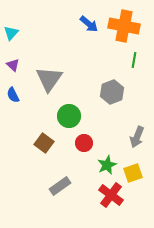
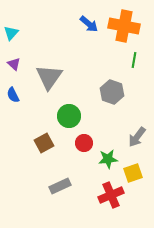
purple triangle: moved 1 px right, 1 px up
gray triangle: moved 2 px up
gray hexagon: rotated 20 degrees counterclockwise
gray arrow: rotated 15 degrees clockwise
brown square: rotated 24 degrees clockwise
green star: moved 1 px right, 6 px up; rotated 18 degrees clockwise
gray rectangle: rotated 10 degrees clockwise
red cross: rotated 30 degrees clockwise
